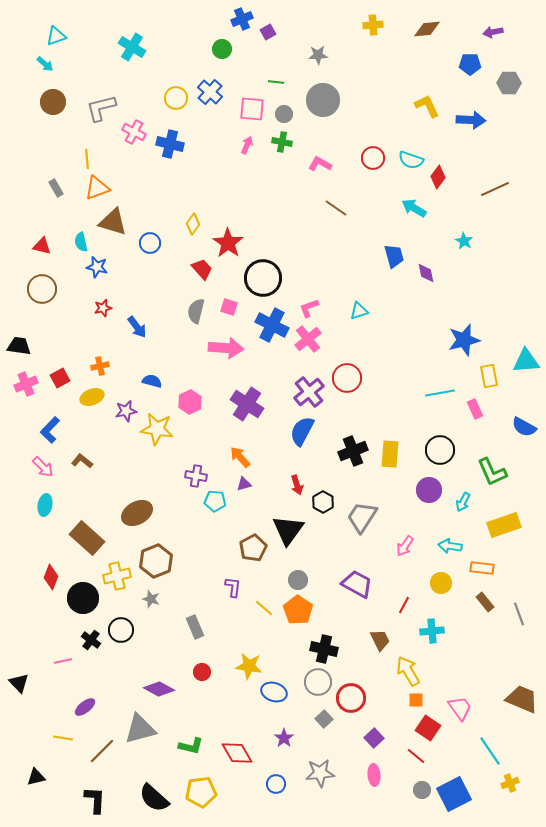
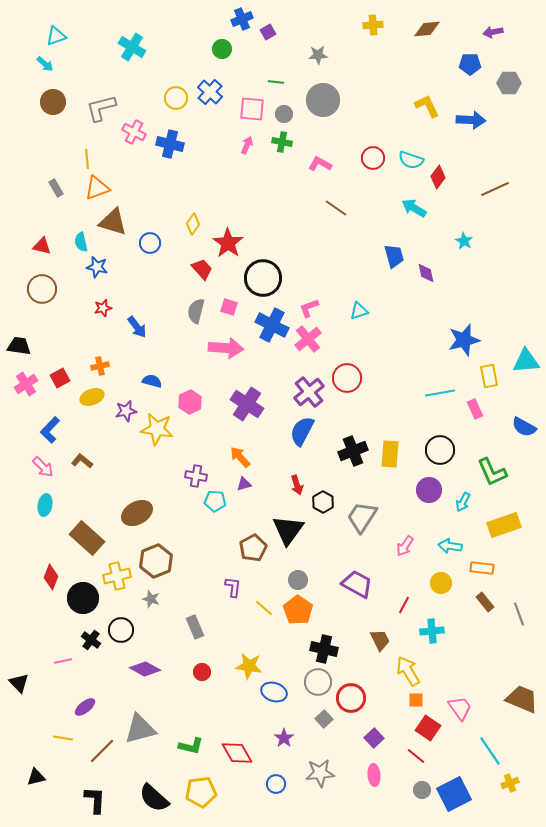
pink cross at (26, 384): rotated 10 degrees counterclockwise
purple diamond at (159, 689): moved 14 px left, 20 px up
